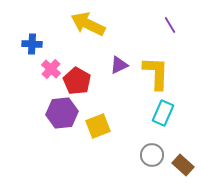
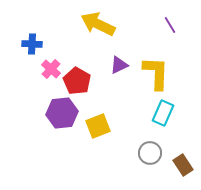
yellow arrow: moved 10 px right
gray circle: moved 2 px left, 2 px up
brown rectangle: rotated 15 degrees clockwise
